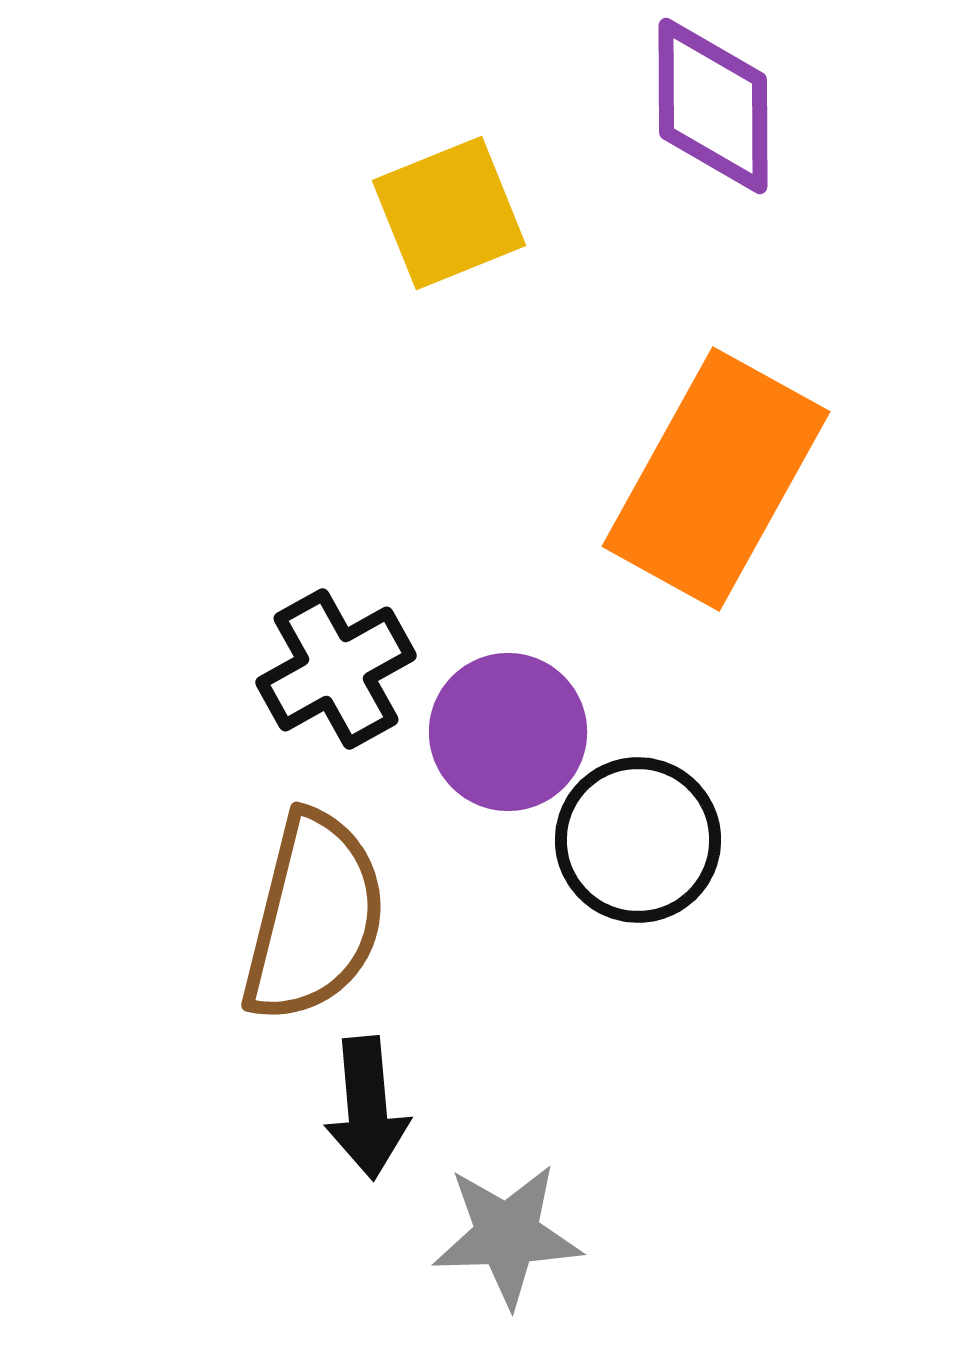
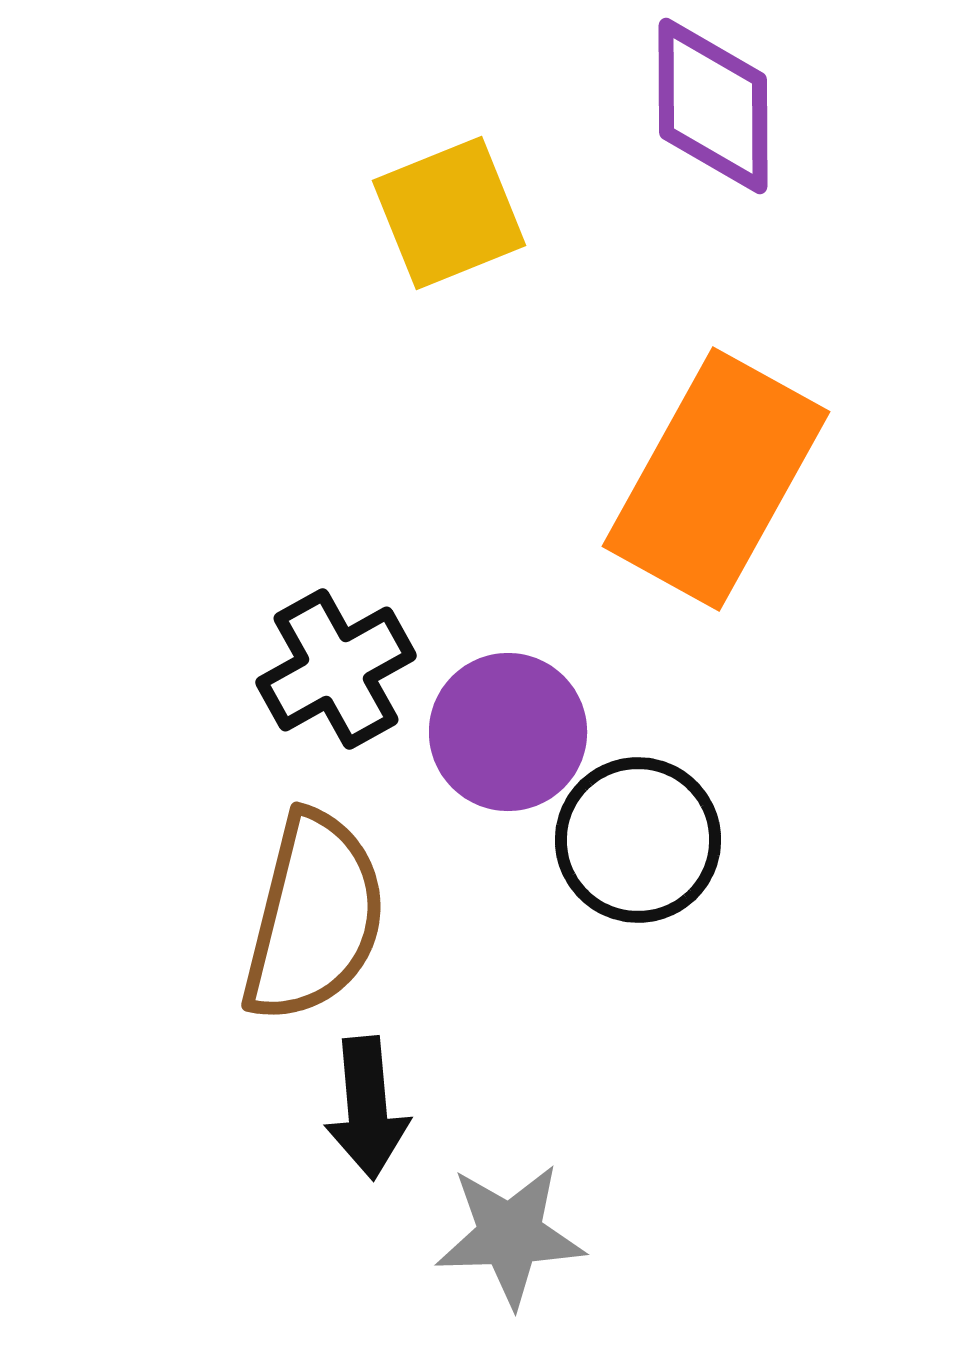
gray star: moved 3 px right
